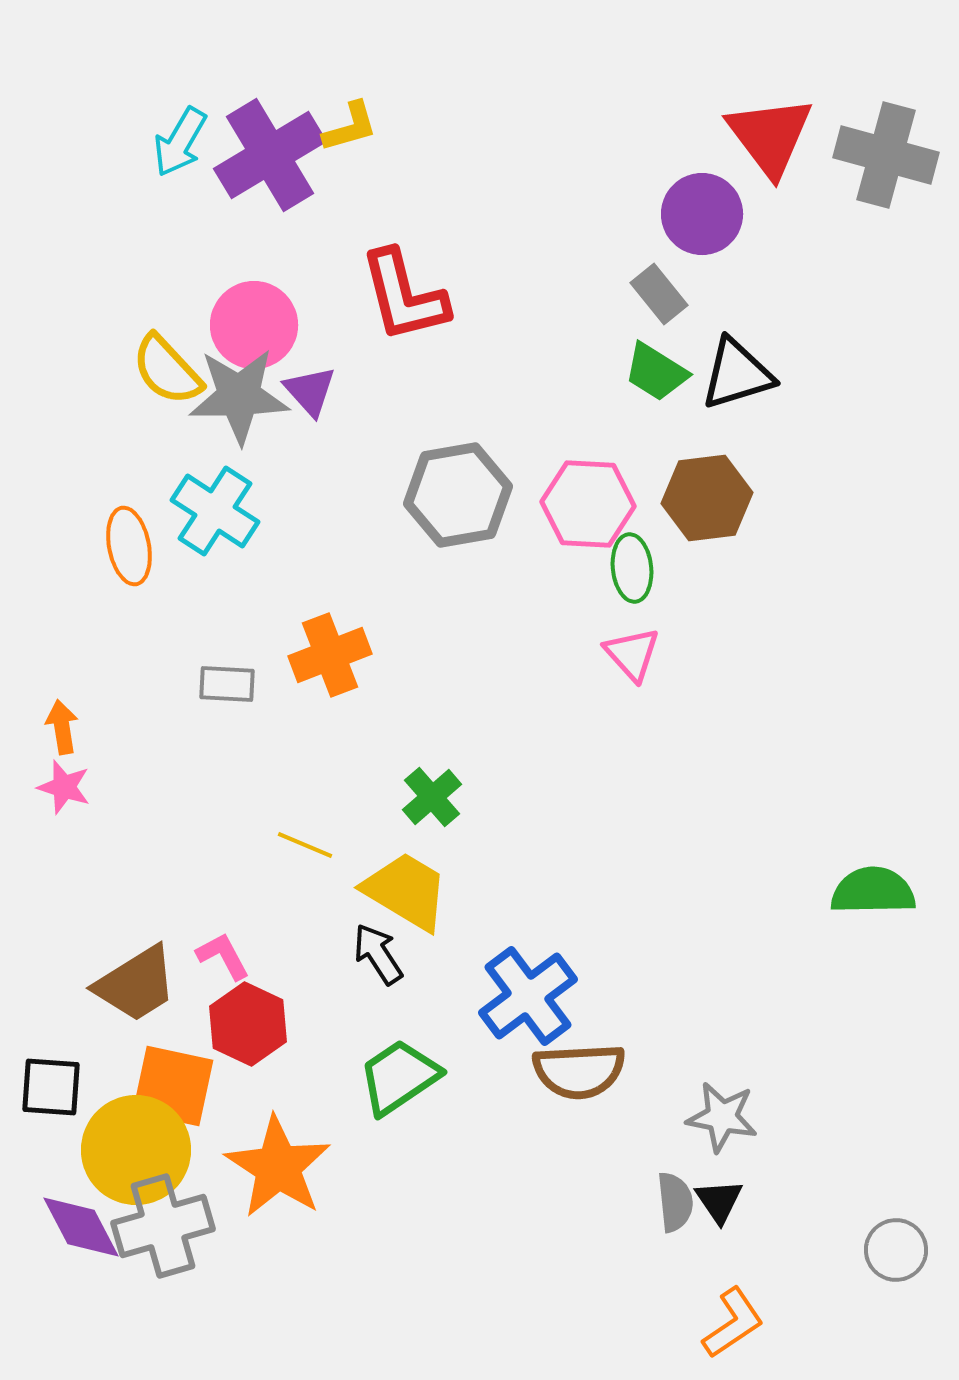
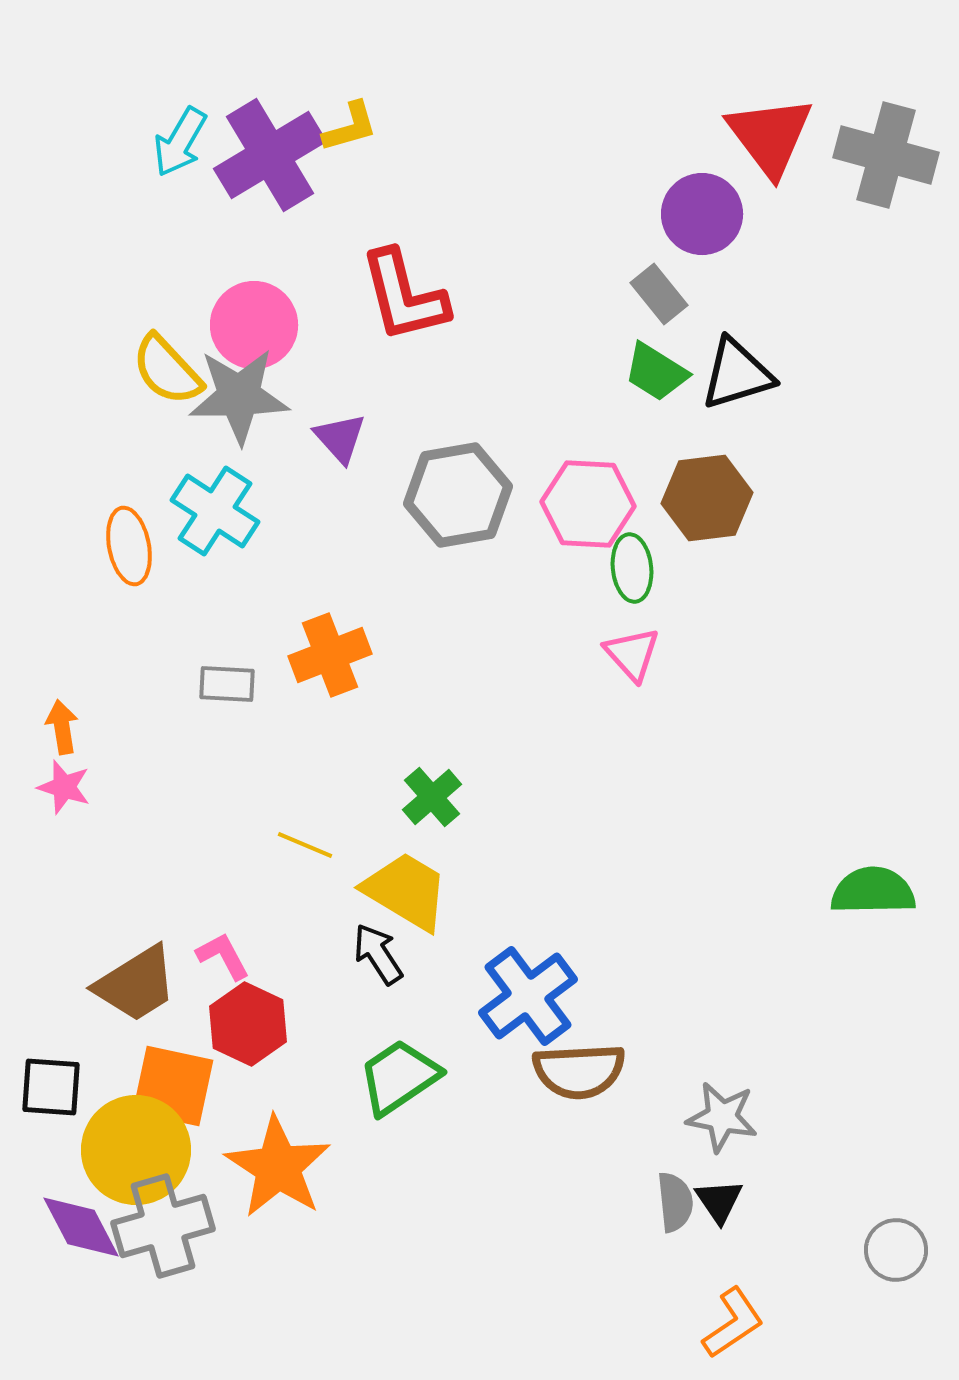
purple triangle at (310, 391): moved 30 px right, 47 px down
